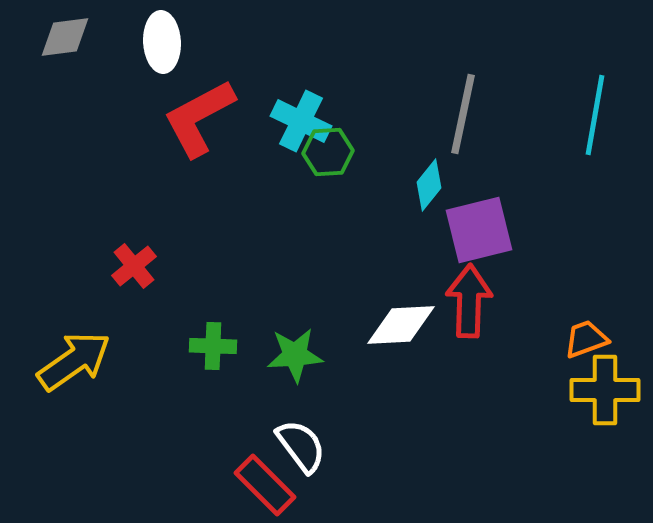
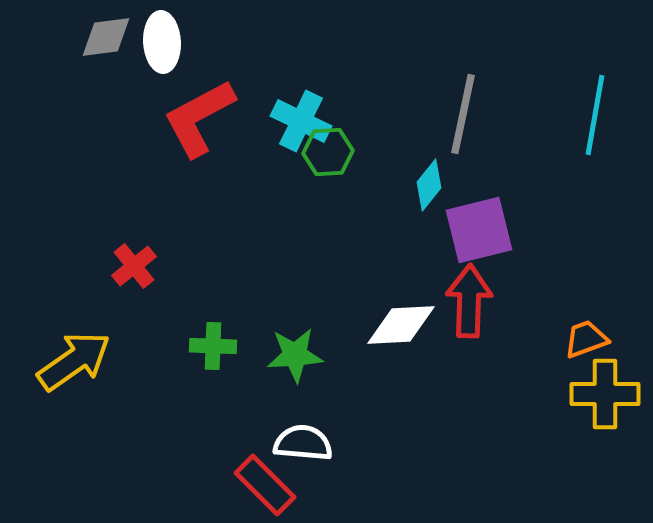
gray diamond: moved 41 px right
yellow cross: moved 4 px down
white semicircle: moved 2 px right, 3 px up; rotated 48 degrees counterclockwise
